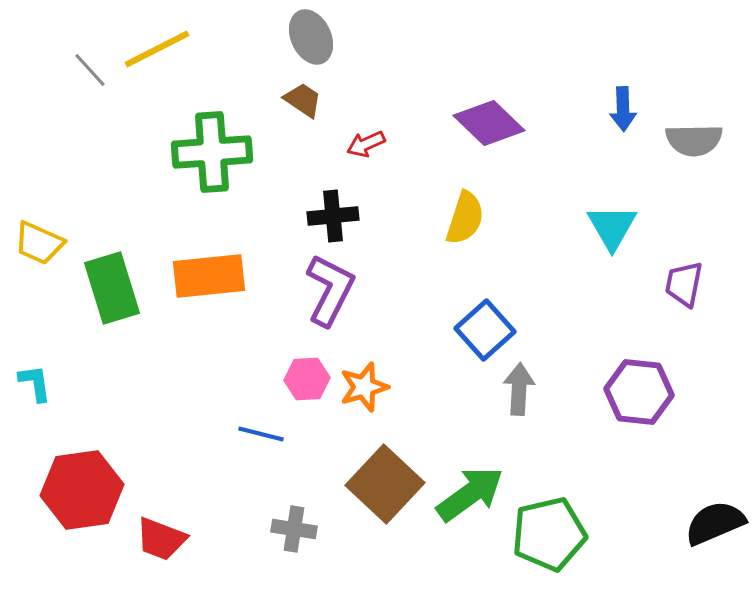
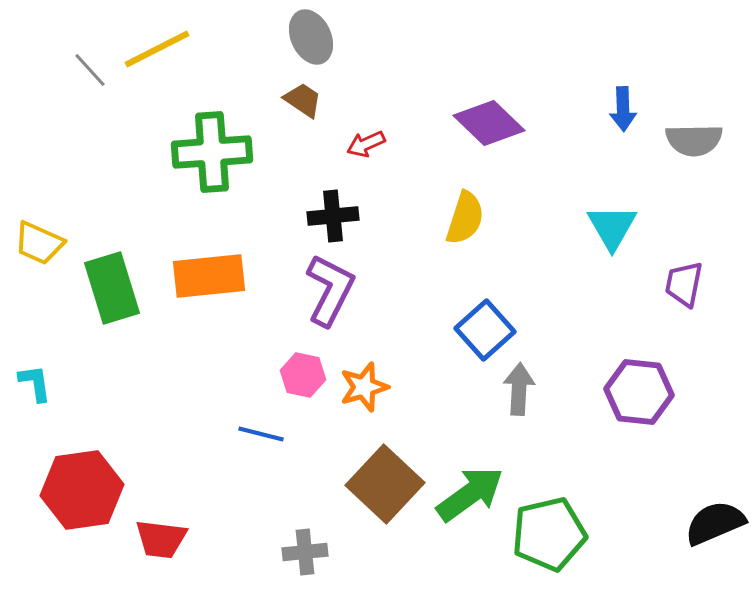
pink hexagon: moved 4 px left, 4 px up; rotated 15 degrees clockwise
gray cross: moved 11 px right, 23 px down; rotated 15 degrees counterclockwise
red trapezoid: rotated 14 degrees counterclockwise
